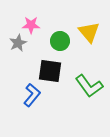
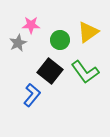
yellow triangle: moved 1 px left; rotated 35 degrees clockwise
green circle: moved 1 px up
black square: rotated 30 degrees clockwise
green L-shape: moved 4 px left, 14 px up
